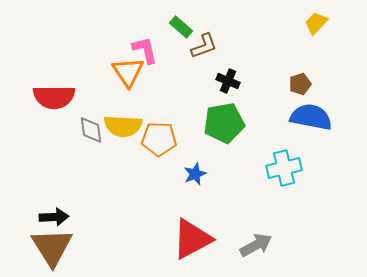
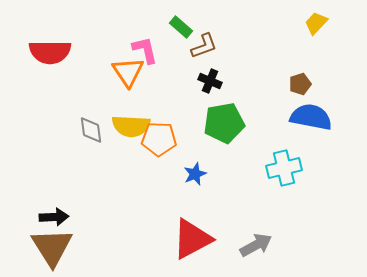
black cross: moved 18 px left
red semicircle: moved 4 px left, 45 px up
yellow semicircle: moved 8 px right
